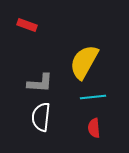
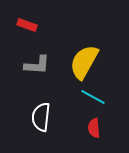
gray L-shape: moved 3 px left, 18 px up
cyan line: rotated 35 degrees clockwise
